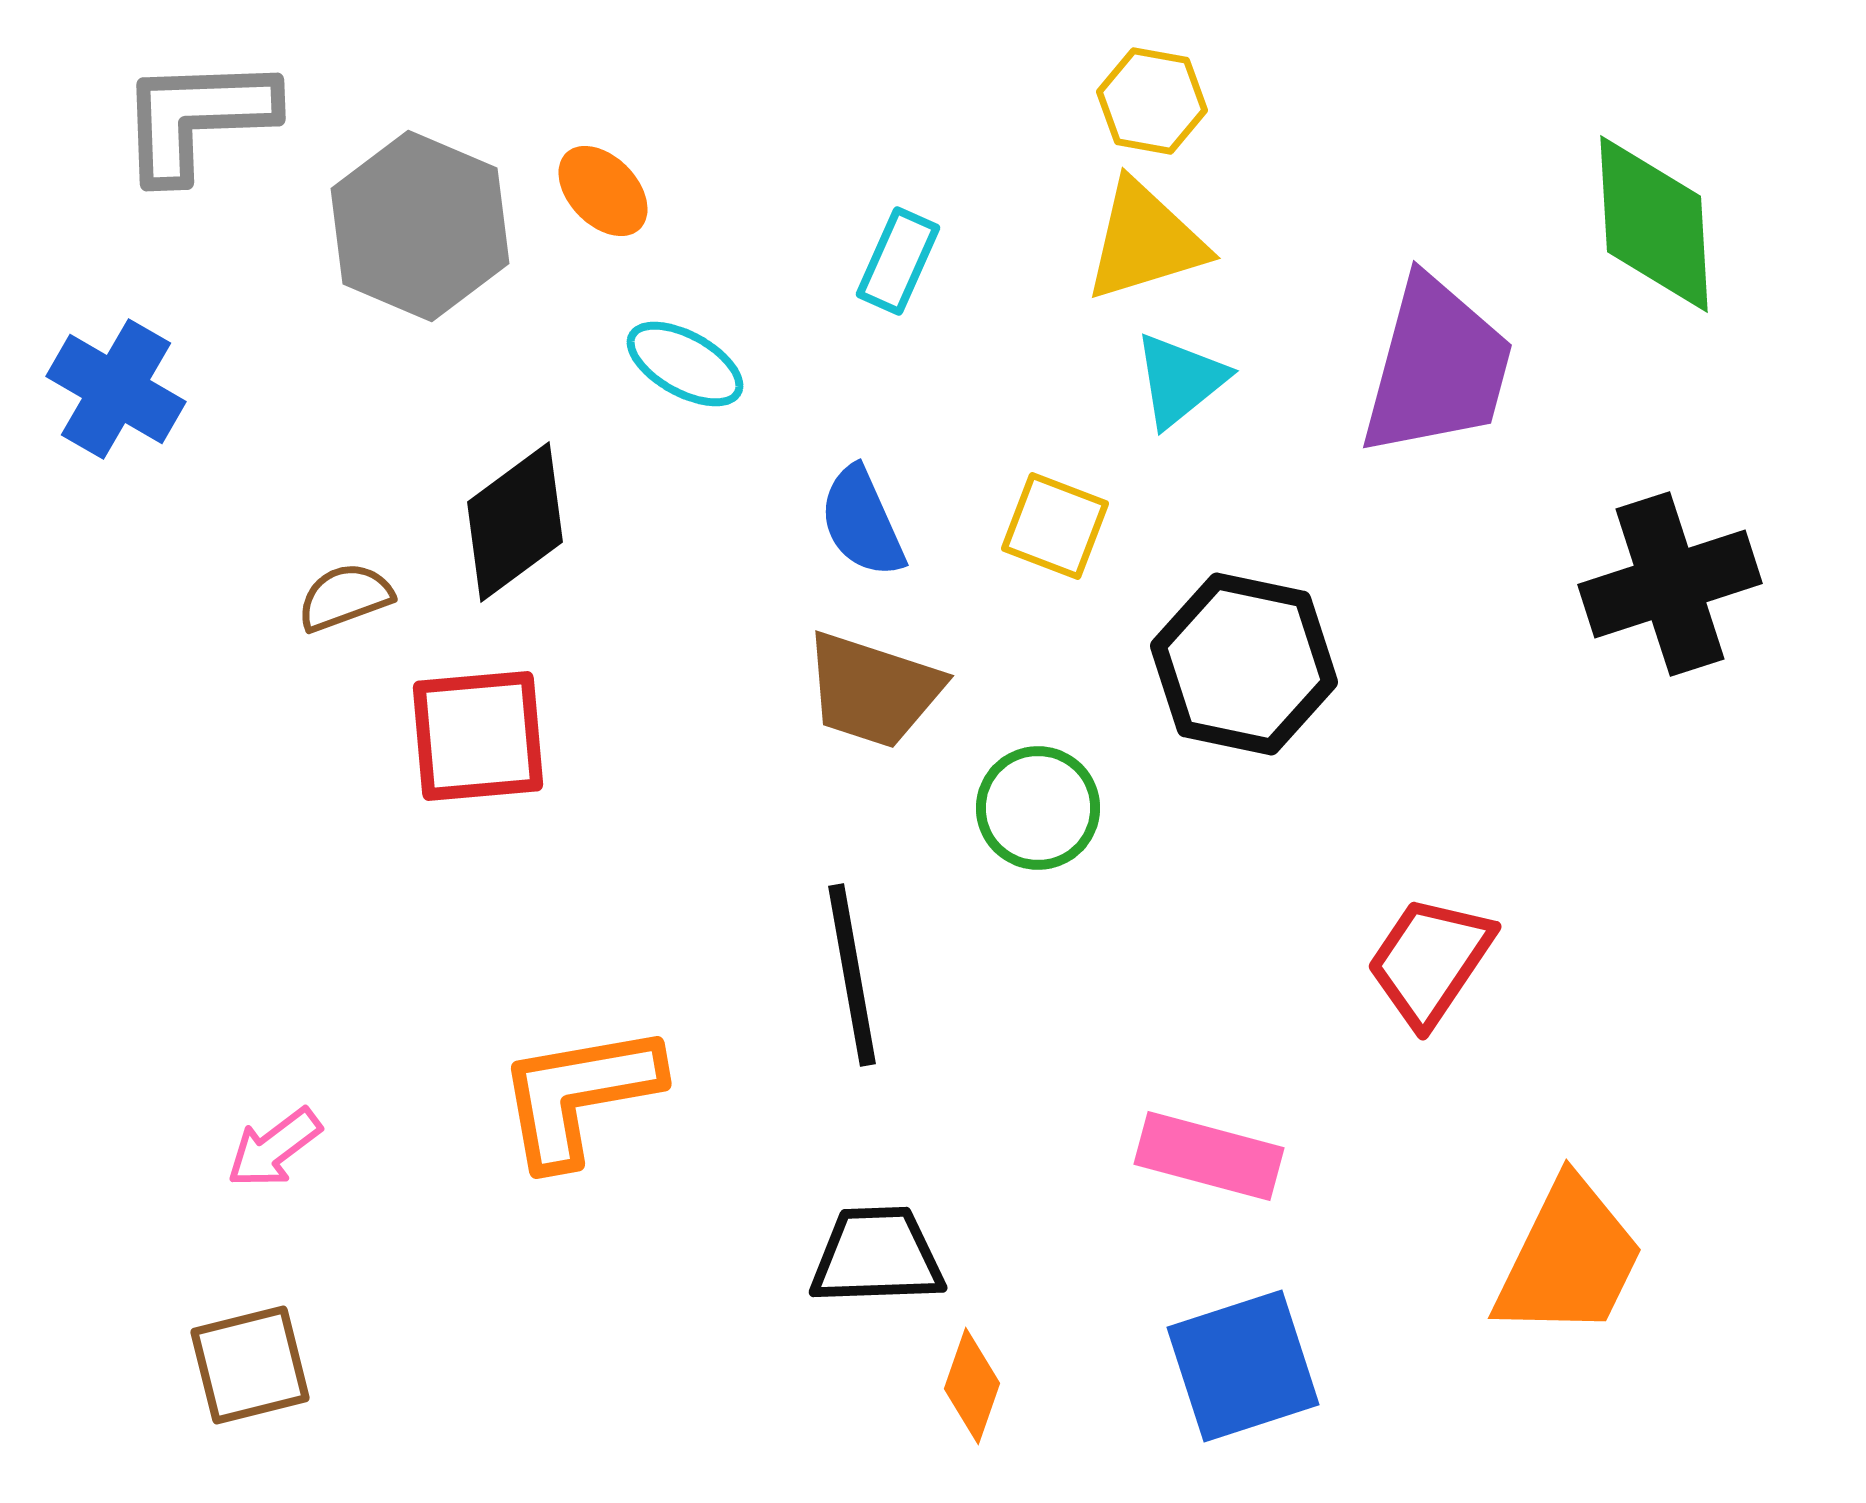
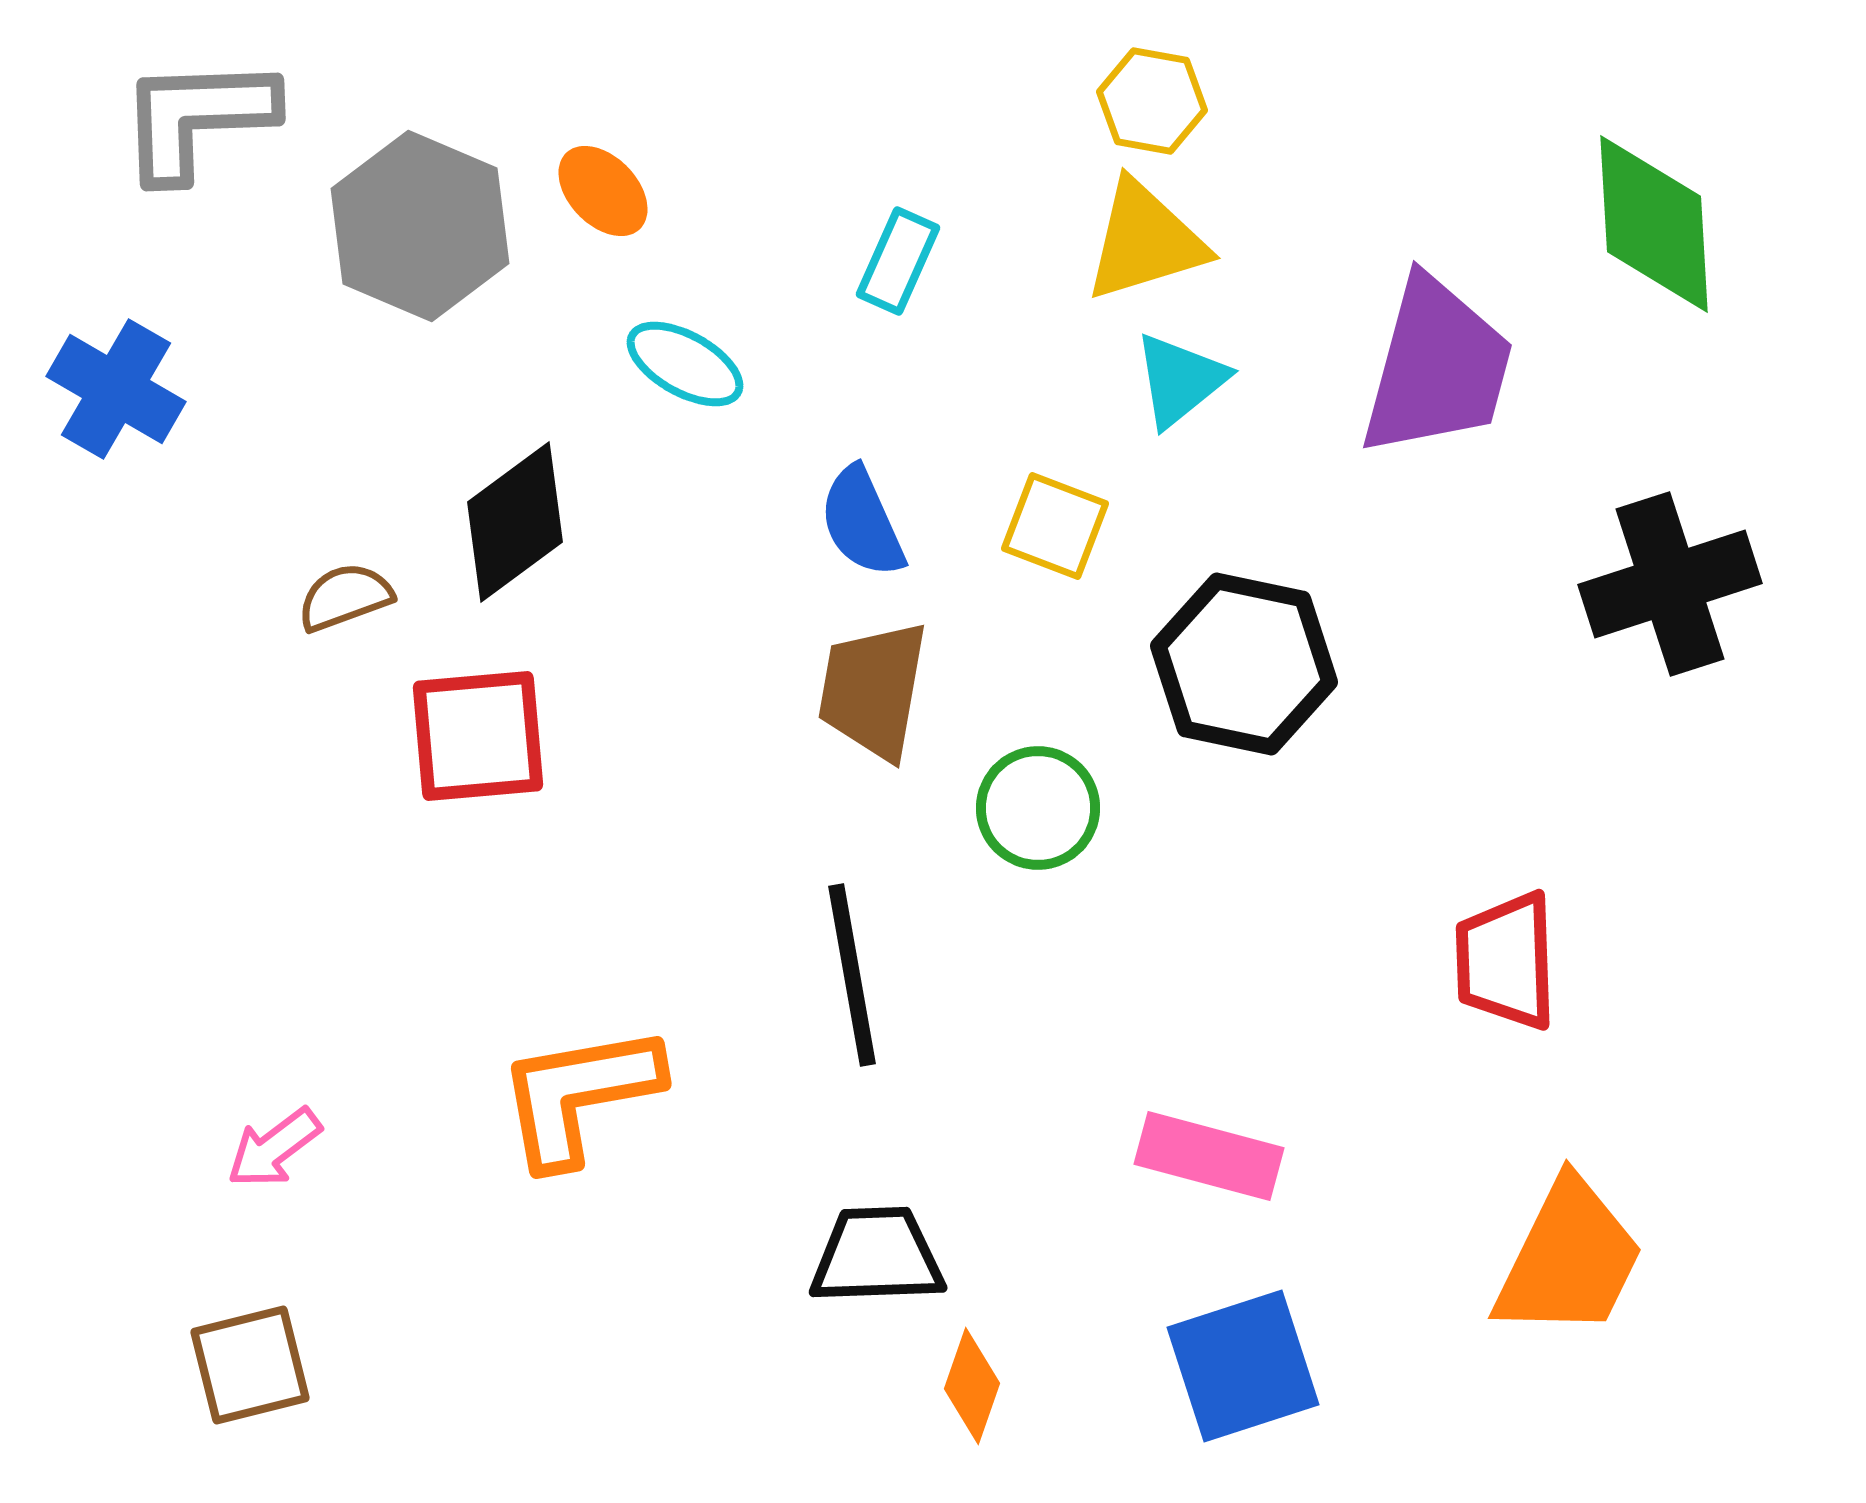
brown trapezoid: rotated 82 degrees clockwise
red trapezoid: moved 76 px right; rotated 36 degrees counterclockwise
